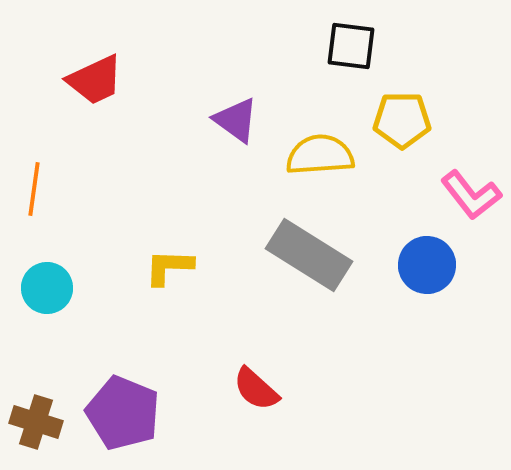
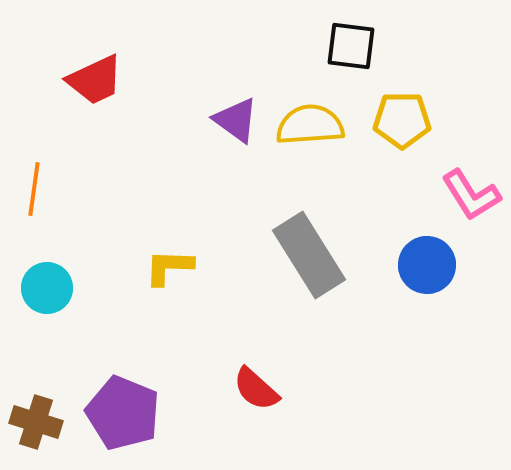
yellow semicircle: moved 10 px left, 30 px up
pink L-shape: rotated 6 degrees clockwise
gray rectangle: rotated 26 degrees clockwise
